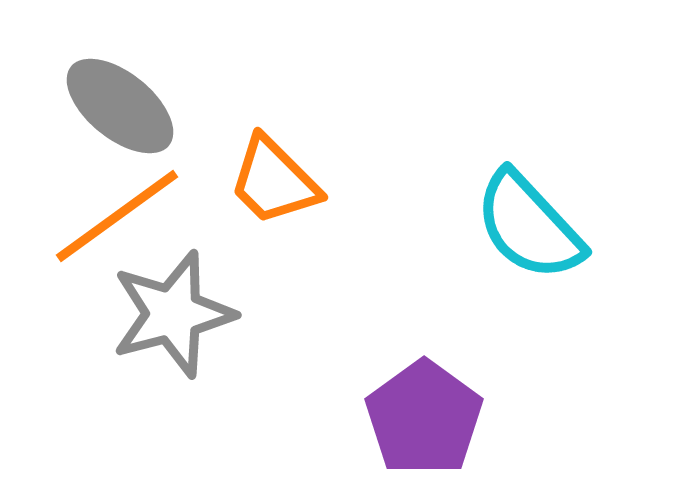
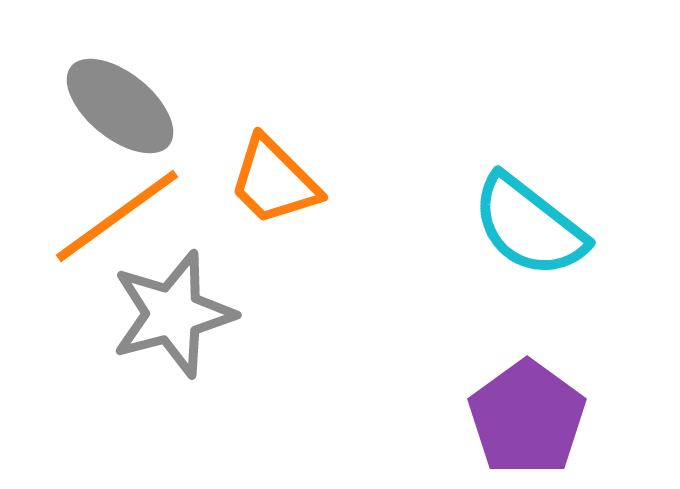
cyan semicircle: rotated 9 degrees counterclockwise
purple pentagon: moved 103 px right
